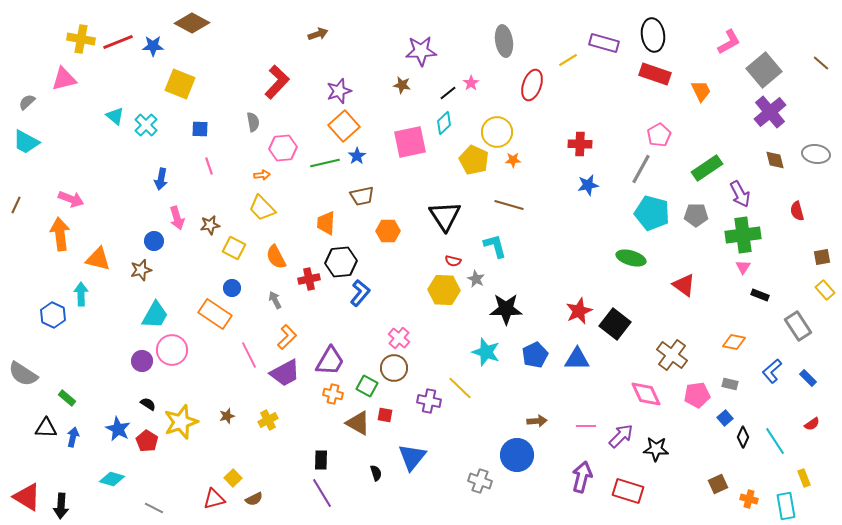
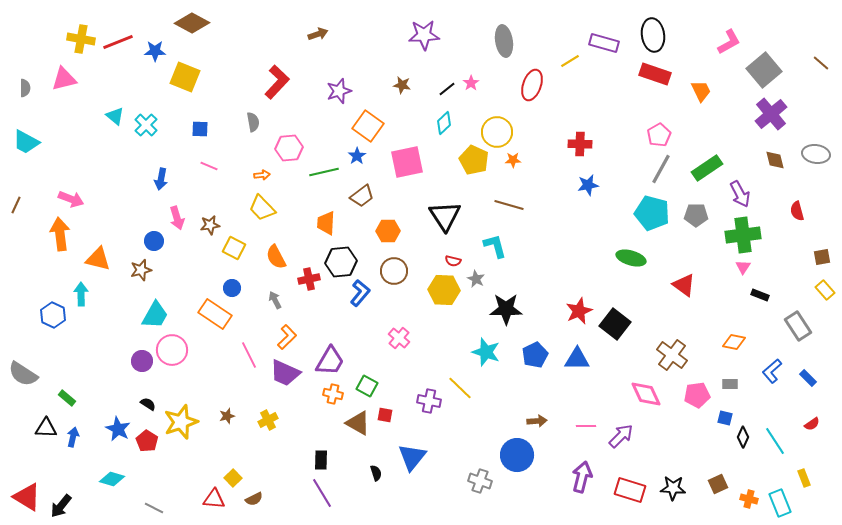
blue star at (153, 46): moved 2 px right, 5 px down
purple star at (421, 51): moved 3 px right, 16 px up
yellow line at (568, 60): moved 2 px right, 1 px down
yellow square at (180, 84): moved 5 px right, 7 px up
black line at (448, 93): moved 1 px left, 4 px up
gray semicircle at (27, 102): moved 2 px left, 14 px up; rotated 132 degrees clockwise
purple cross at (770, 112): moved 1 px right, 2 px down
orange square at (344, 126): moved 24 px right; rotated 12 degrees counterclockwise
pink square at (410, 142): moved 3 px left, 20 px down
pink hexagon at (283, 148): moved 6 px right
green line at (325, 163): moved 1 px left, 9 px down
pink line at (209, 166): rotated 48 degrees counterclockwise
gray line at (641, 169): moved 20 px right
brown trapezoid at (362, 196): rotated 25 degrees counterclockwise
brown circle at (394, 368): moved 97 px up
purple trapezoid at (285, 373): rotated 52 degrees clockwise
gray rectangle at (730, 384): rotated 14 degrees counterclockwise
blue square at (725, 418): rotated 35 degrees counterclockwise
black star at (656, 449): moved 17 px right, 39 px down
red rectangle at (628, 491): moved 2 px right, 1 px up
red triangle at (214, 499): rotated 20 degrees clockwise
black arrow at (61, 506): rotated 35 degrees clockwise
cyan rectangle at (786, 506): moved 6 px left, 3 px up; rotated 12 degrees counterclockwise
